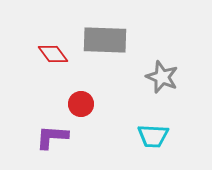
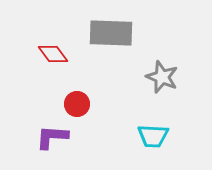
gray rectangle: moved 6 px right, 7 px up
red circle: moved 4 px left
